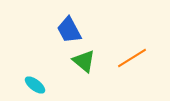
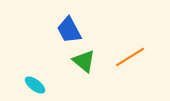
orange line: moved 2 px left, 1 px up
